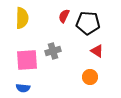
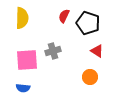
black pentagon: rotated 15 degrees clockwise
